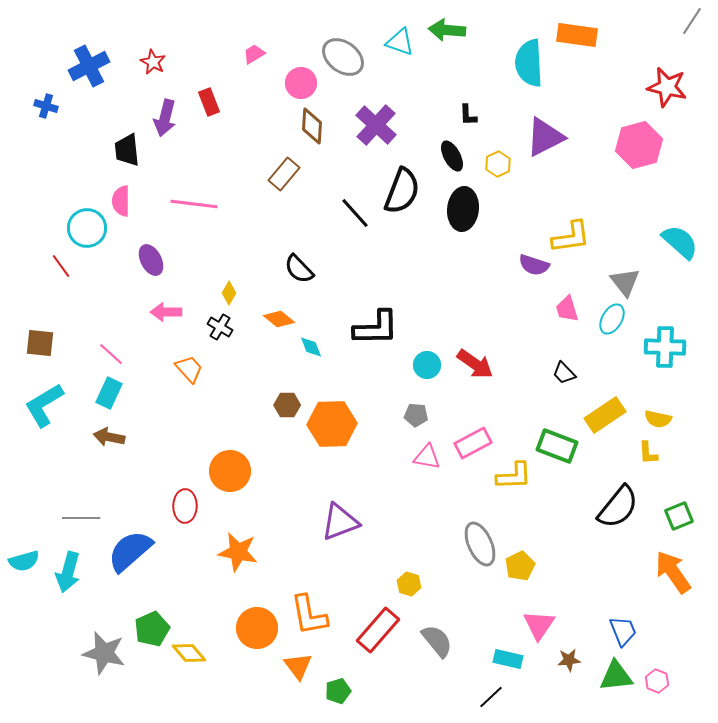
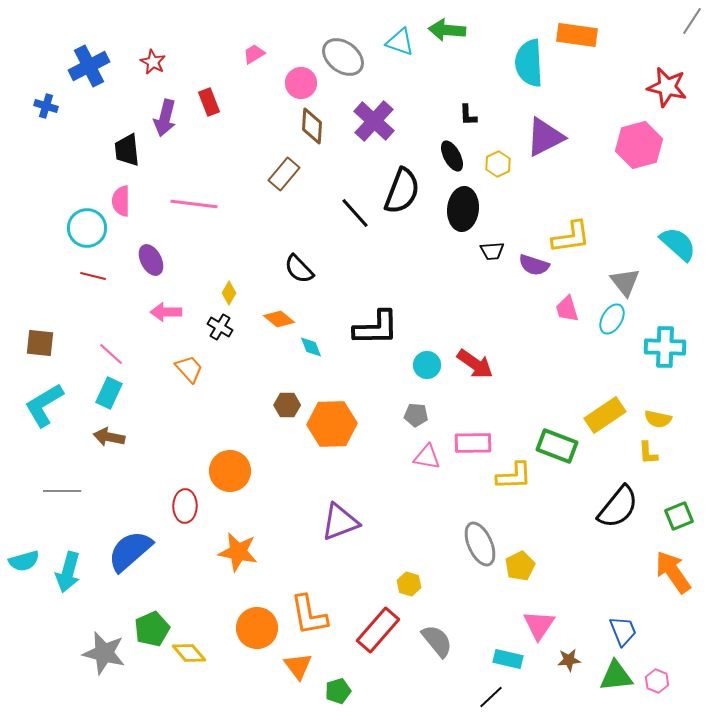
purple cross at (376, 125): moved 2 px left, 4 px up
cyan semicircle at (680, 242): moved 2 px left, 2 px down
red line at (61, 266): moved 32 px right, 10 px down; rotated 40 degrees counterclockwise
black trapezoid at (564, 373): moved 72 px left, 122 px up; rotated 50 degrees counterclockwise
pink rectangle at (473, 443): rotated 27 degrees clockwise
gray line at (81, 518): moved 19 px left, 27 px up
